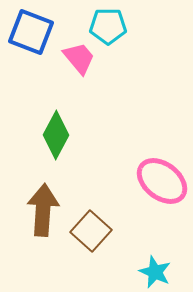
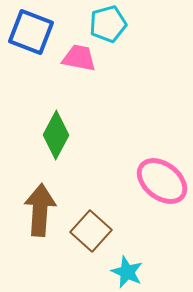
cyan pentagon: moved 2 px up; rotated 15 degrees counterclockwise
pink trapezoid: rotated 39 degrees counterclockwise
brown arrow: moved 3 px left
cyan star: moved 28 px left
